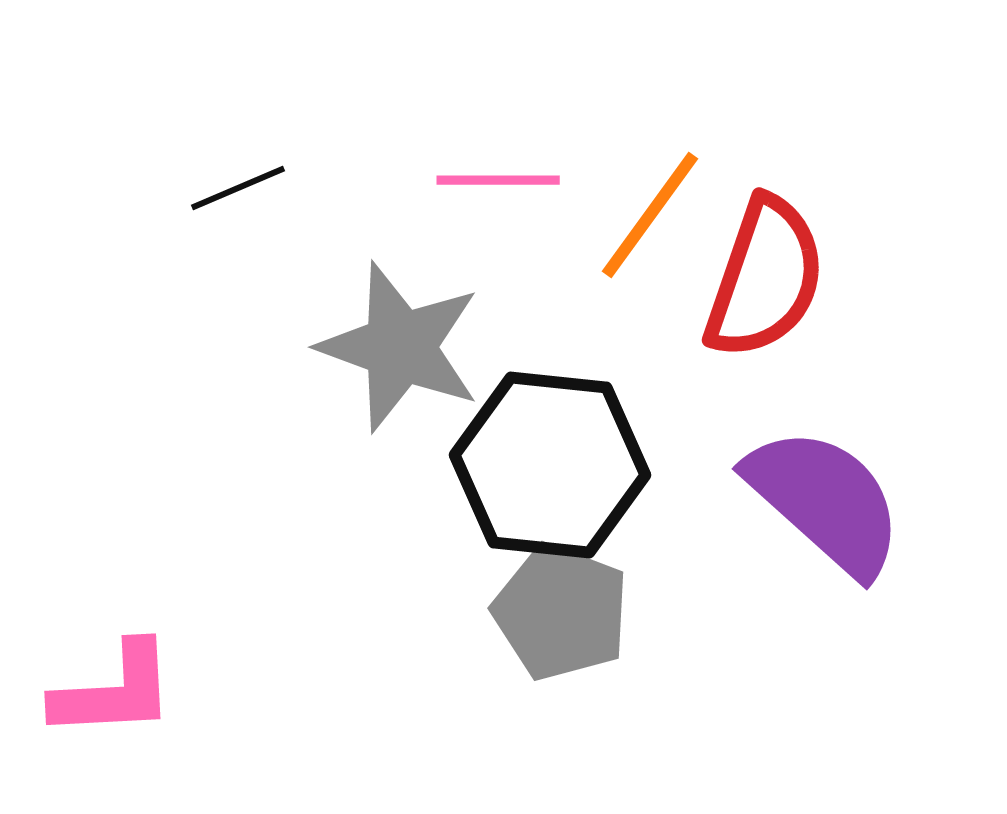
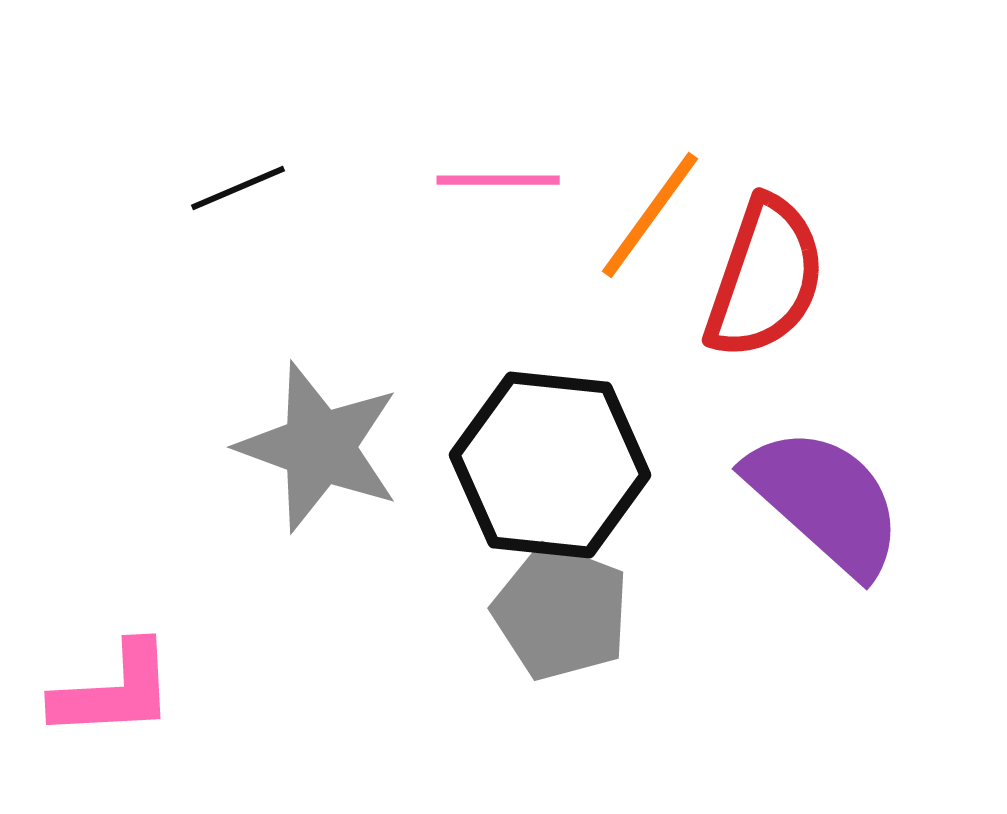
gray star: moved 81 px left, 100 px down
